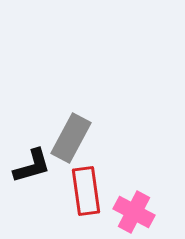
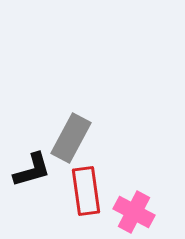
black L-shape: moved 4 px down
